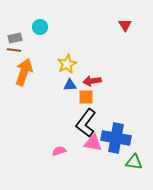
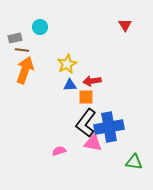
brown line: moved 8 px right
orange arrow: moved 1 px right, 2 px up
blue cross: moved 7 px left, 11 px up; rotated 20 degrees counterclockwise
